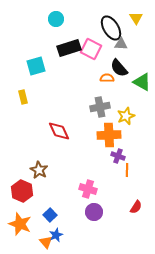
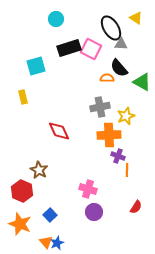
yellow triangle: rotated 24 degrees counterclockwise
blue star: moved 1 px right, 8 px down
